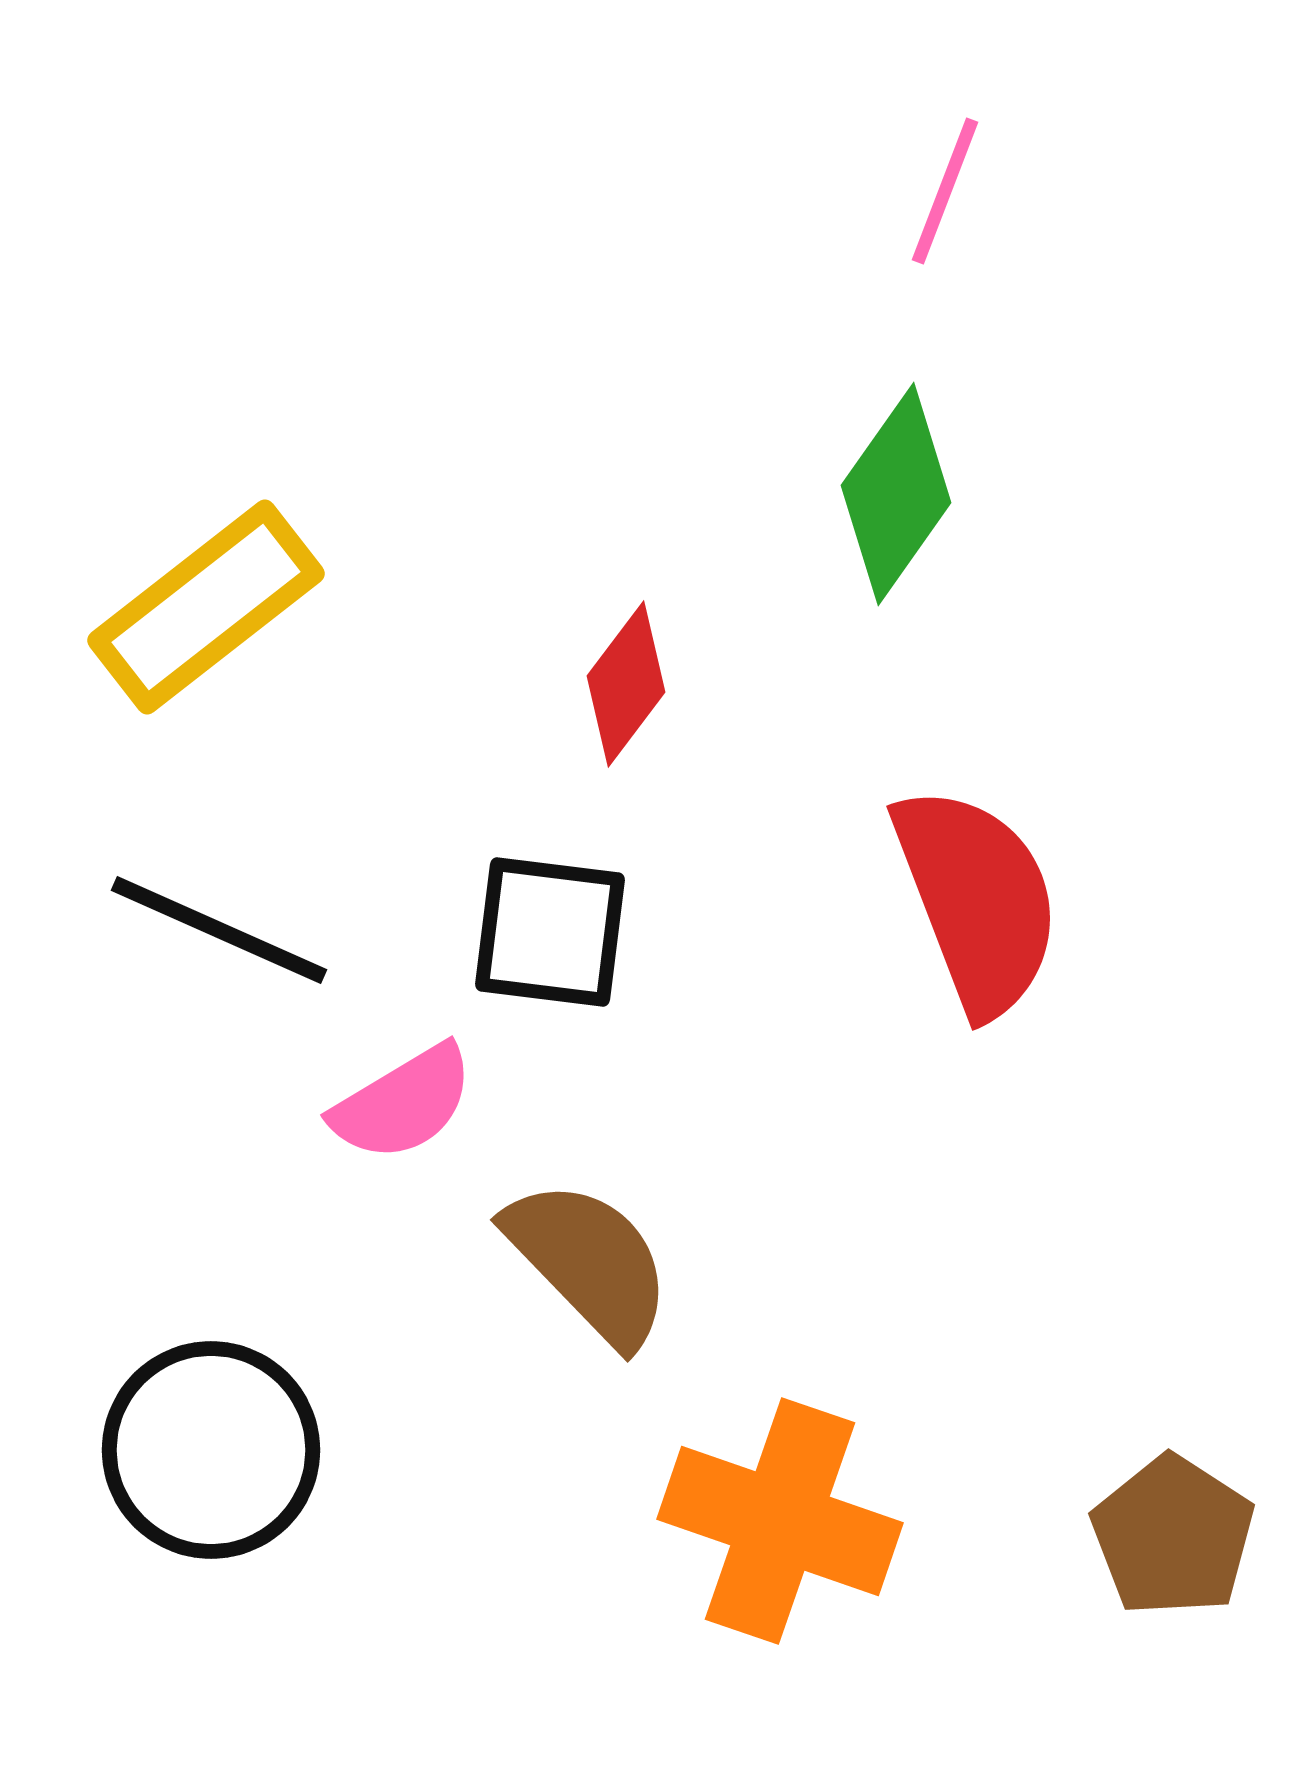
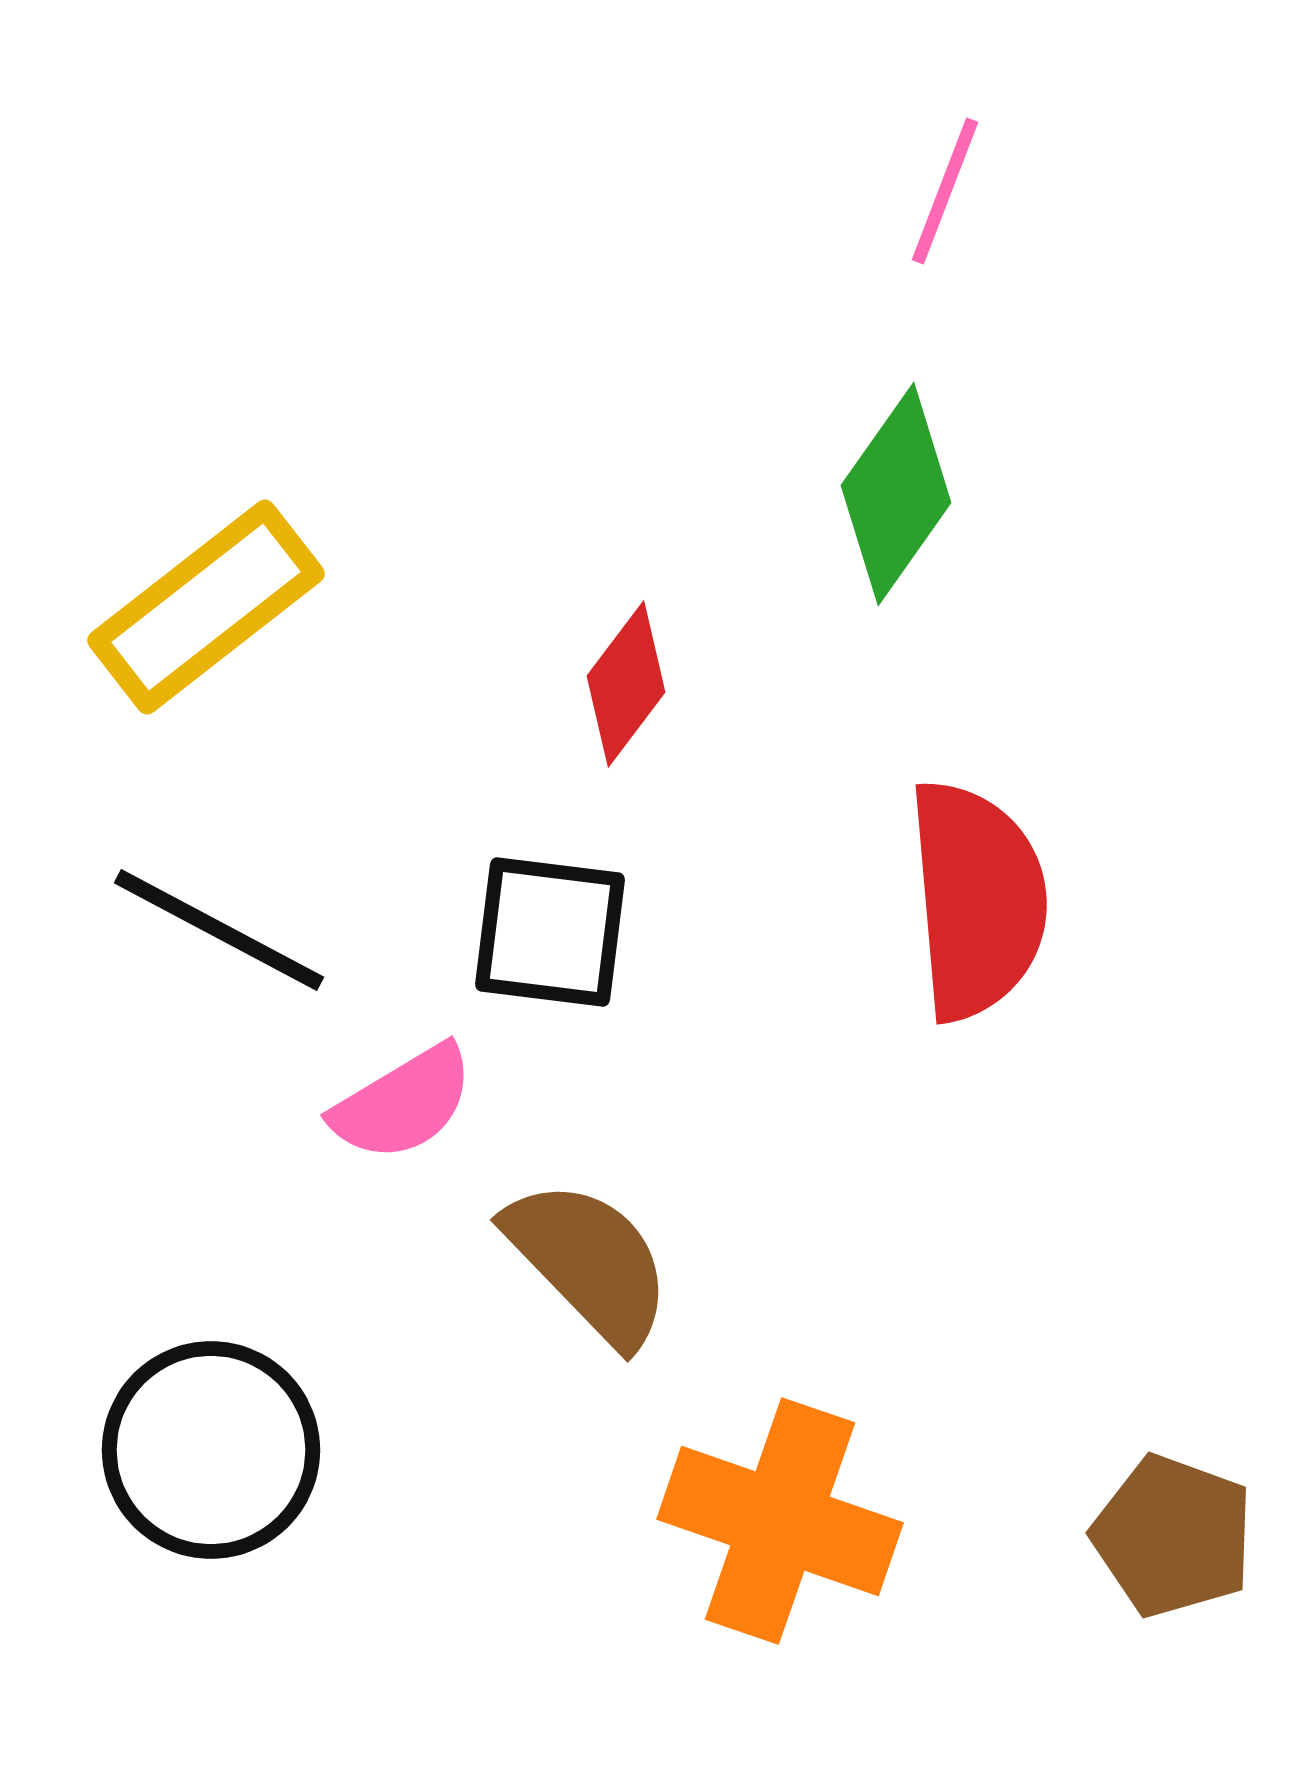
red semicircle: rotated 16 degrees clockwise
black line: rotated 4 degrees clockwise
brown pentagon: rotated 13 degrees counterclockwise
